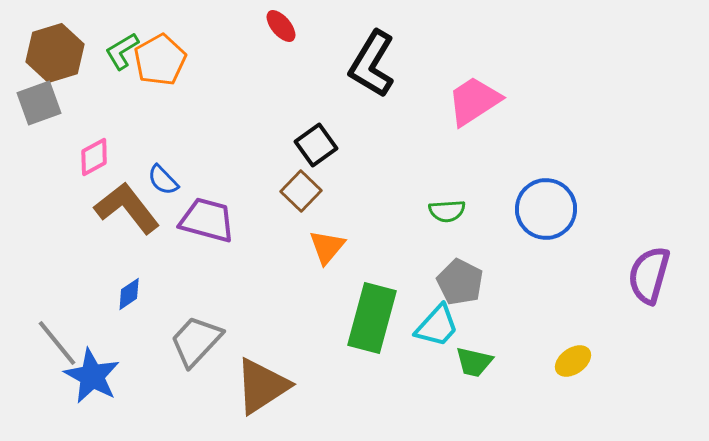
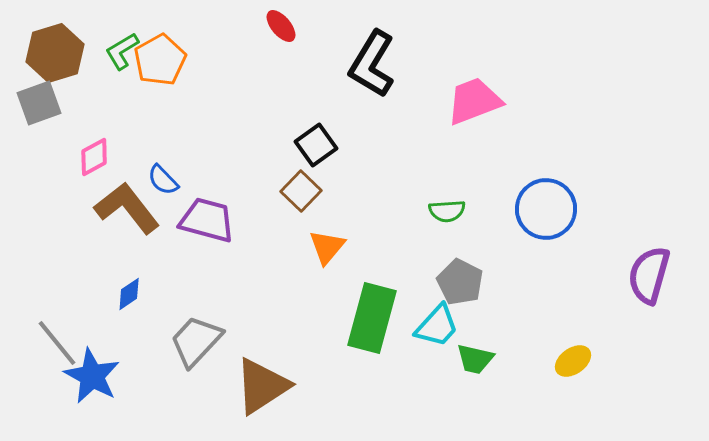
pink trapezoid: rotated 12 degrees clockwise
green trapezoid: moved 1 px right, 3 px up
